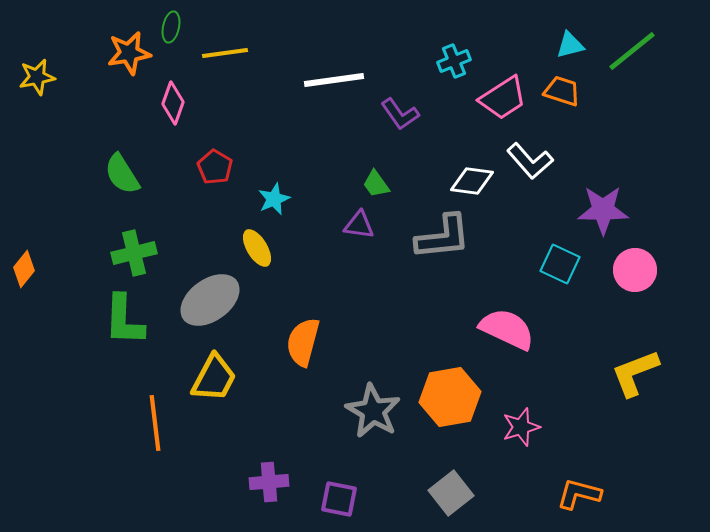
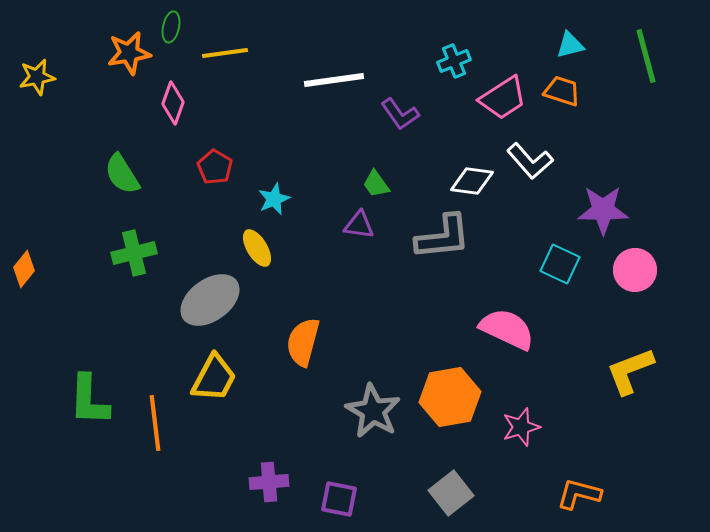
green line: moved 14 px right, 5 px down; rotated 66 degrees counterclockwise
green L-shape: moved 35 px left, 80 px down
yellow L-shape: moved 5 px left, 2 px up
